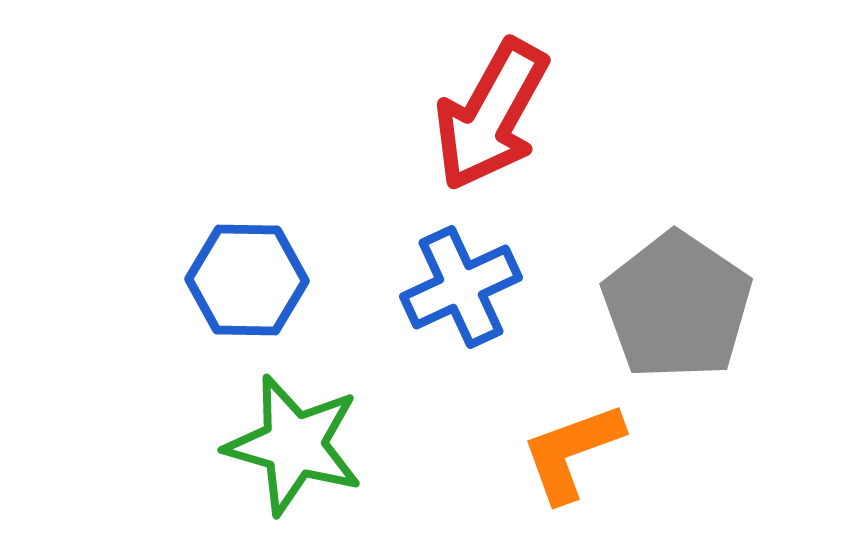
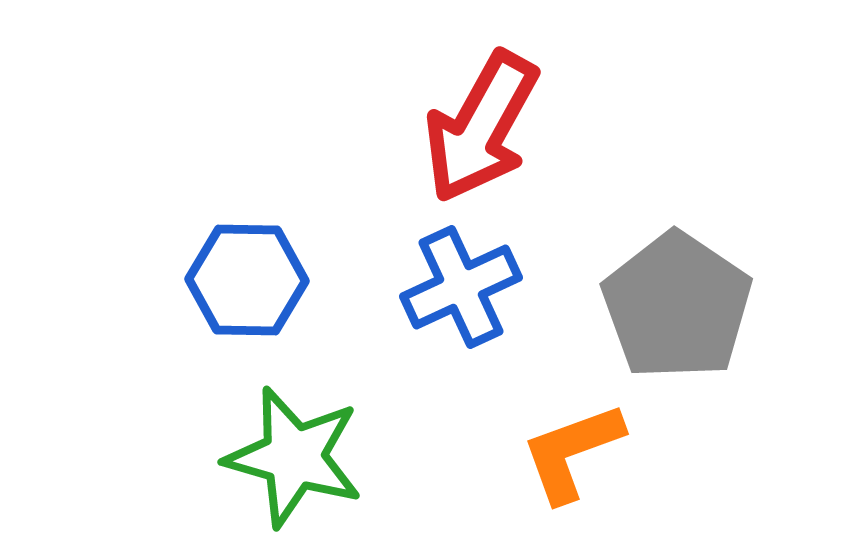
red arrow: moved 10 px left, 12 px down
green star: moved 12 px down
